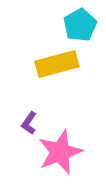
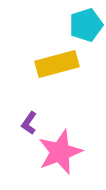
cyan pentagon: moved 6 px right; rotated 12 degrees clockwise
